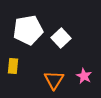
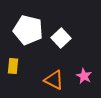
white pentagon: rotated 24 degrees clockwise
orange triangle: rotated 35 degrees counterclockwise
